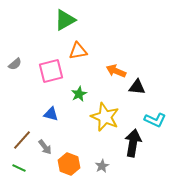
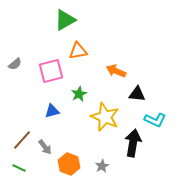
black triangle: moved 7 px down
blue triangle: moved 1 px right, 3 px up; rotated 28 degrees counterclockwise
